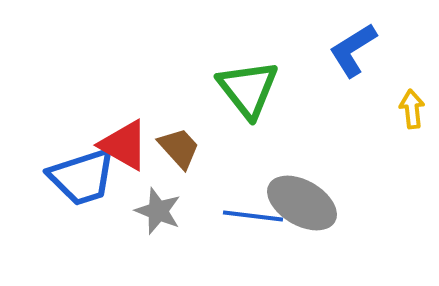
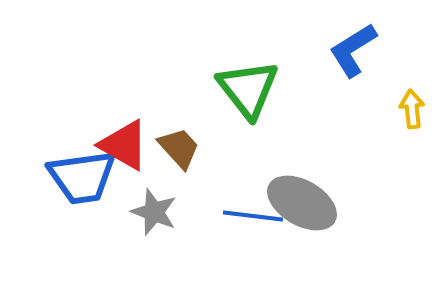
blue trapezoid: rotated 10 degrees clockwise
gray star: moved 4 px left, 1 px down
